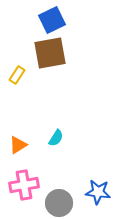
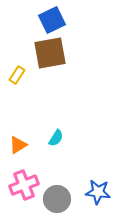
pink cross: rotated 12 degrees counterclockwise
gray circle: moved 2 px left, 4 px up
